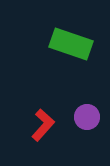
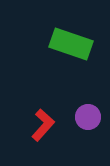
purple circle: moved 1 px right
